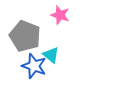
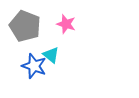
pink star: moved 6 px right, 9 px down
gray pentagon: moved 10 px up
